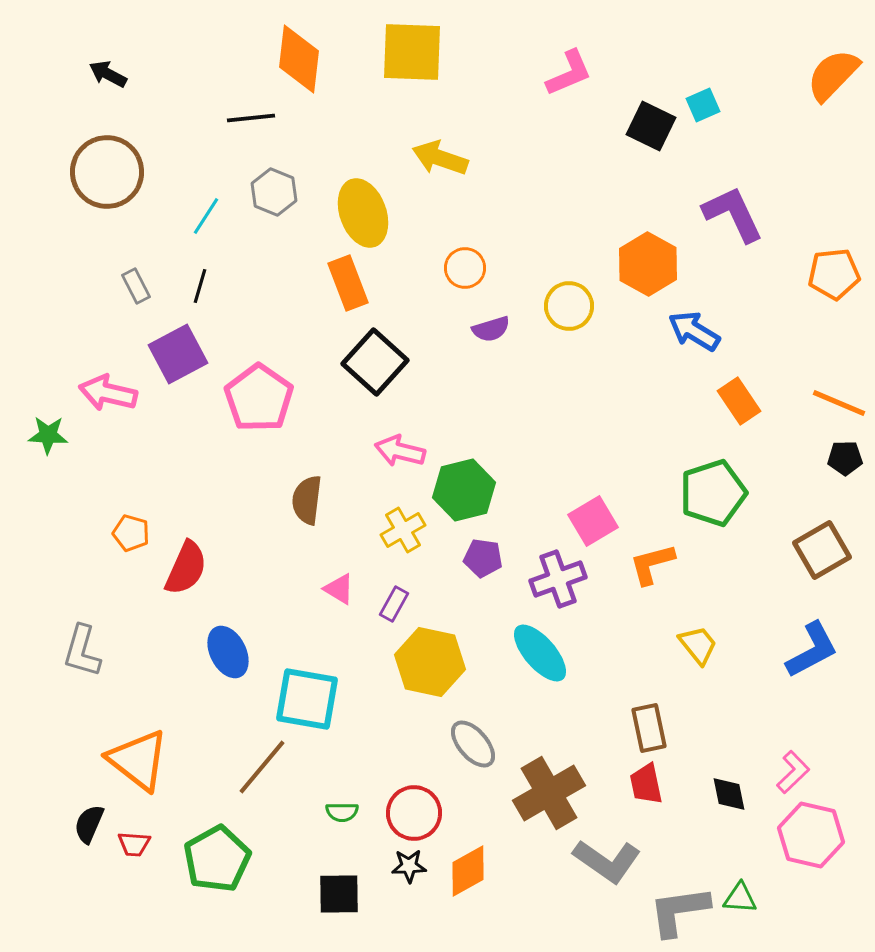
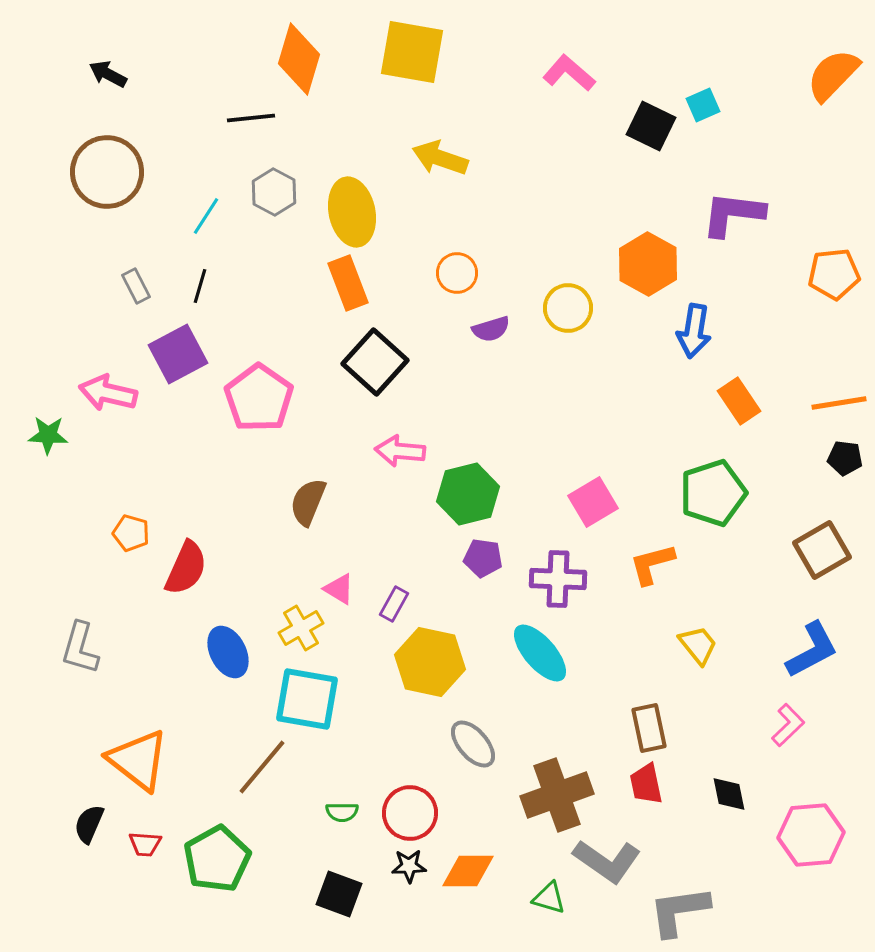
yellow square at (412, 52): rotated 8 degrees clockwise
orange diamond at (299, 59): rotated 10 degrees clockwise
pink L-shape at (569, 73): rotated 116 degrees counterclockwise
gray hexagon at (274, 192): rotated 6 degrees clockwise
yellow ellipse at (363, 213): moved 11 px left, 1 px up; rotated 8 degrees clockwise
purple L-shape at (733, 214): rotated 58 degrees counterclockwise
orange circle at (465, 268): moved 8 px left, 5 px down
yellow circle at (569, 306): moved 1 px left, 2 px down
blue arrow at (694, 331): rotated 112 degrees counterclockwise
orange line at (839, 403): rotated 32 degrees counterclockwise
pink arrow at (400, 451): rotated 9 degrees counterclockwise
black pentagon at (845, 458): rotated 8 degrees clockwise
green hexagon at (464, 490): moved 4 px right, 4 px down
brown semicircle at (307, 500): moved 1 px right, 2 px down; rotated 15 degrees clockwise
pink square at (593, 521): moved 19 px up
yellow cross at (403, 530): moved 102 px left, 98 px down
purple cross at (558, 579): rotated 22 degrees clockwise
gray L-shape at (82, 651): moved 2 px left, 3 px up
pink L-shape at (793, 772): moved 5 px left, 47 px up
brown cross at (549, 793): moved 8 px right, 2 px down; rotated 10 degrees clockwise
red circle at (414, 813): moved 4 px left
pink hexagon at (811, 835): rotated 18 degrees counterclockwise
red trapezoid at (134, 844): moved 11 px right
orange diamond at (468, 871): rotated 30 degrees clockwise
black square at (339, 894): rotated 21 degrees clockwise
green triangle at (740, 898): moved 191 px left; rotated 12 degrees clockwise
